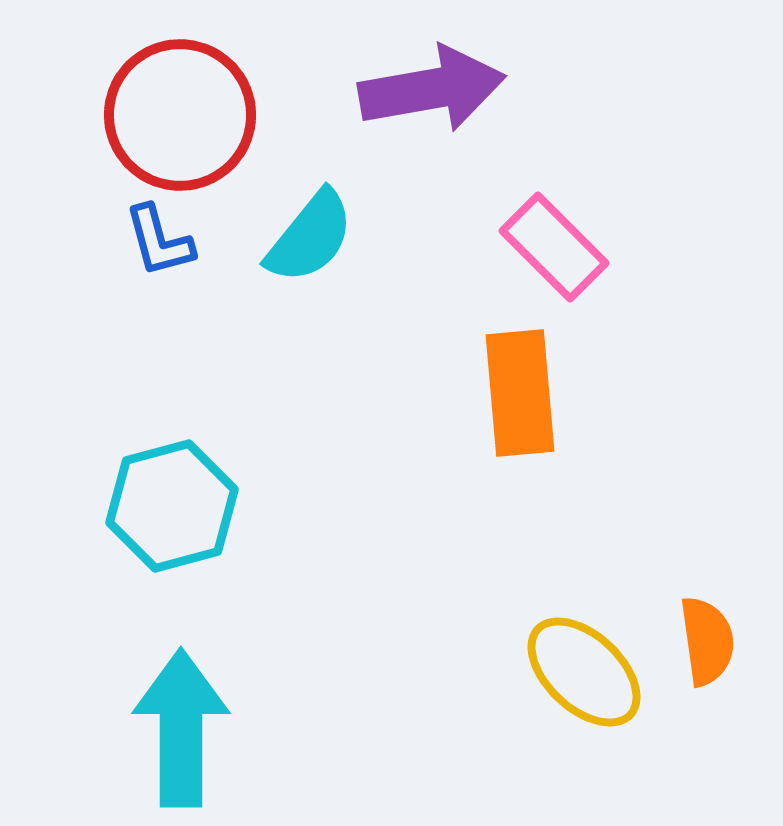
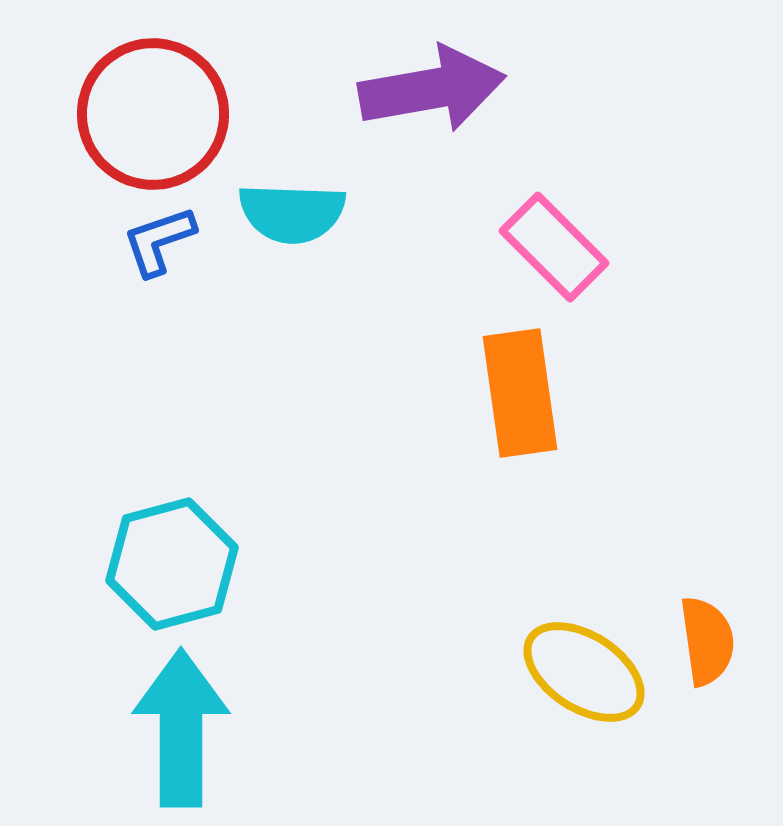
red circle: moved 27 px left, 1 px up
cyan semicircle: moved 18 px left, 24 px up; rotated 53 degrees clockwise
blue L-shape: rotated 86 degrees clockwise
orange rectangle: rotated 3 degrees counterclockwise
cyan hexagon: moved 58 px down
yellow ellipse: rotated 10 degrees counterclockwise
